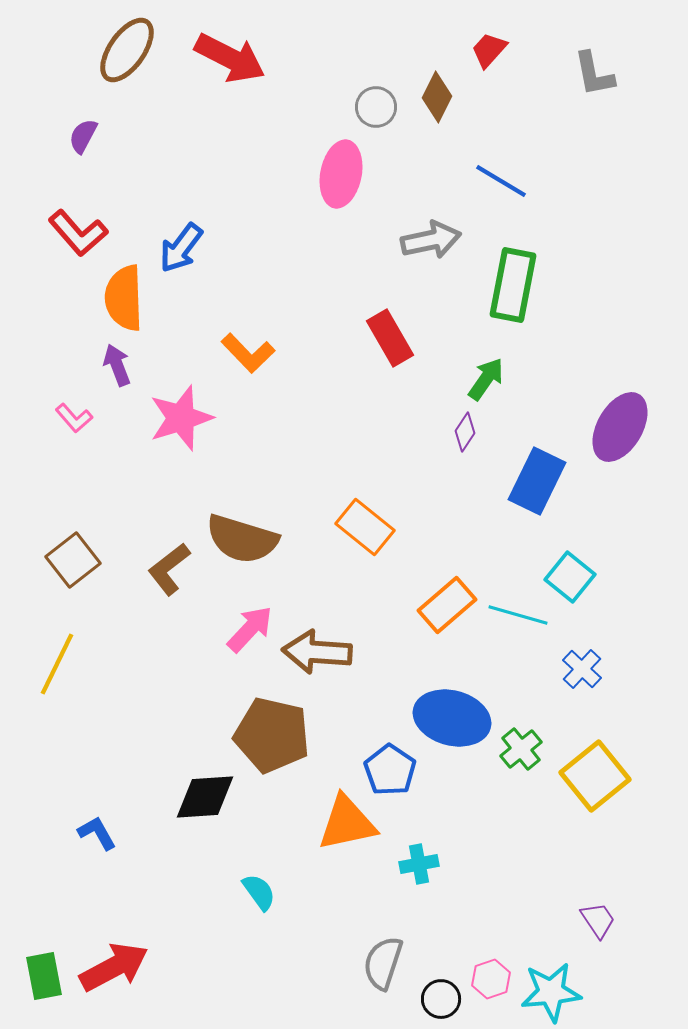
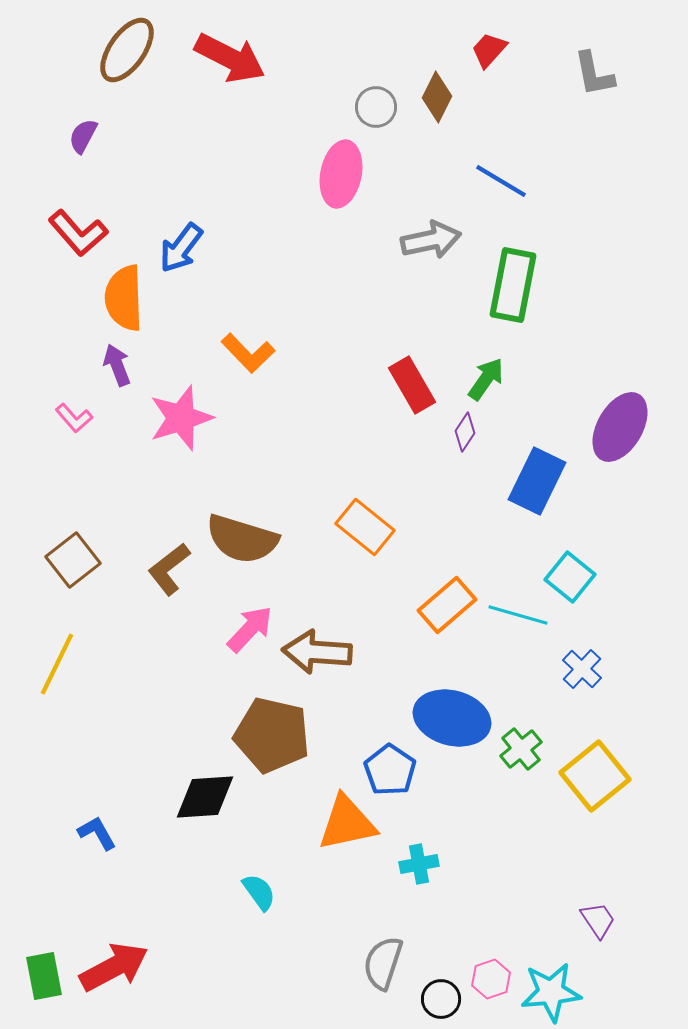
red rectangle at (390, 338): moved 22 px right, 47 px down
